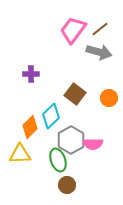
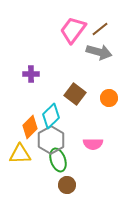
gray hexagon: moved 20 px left
